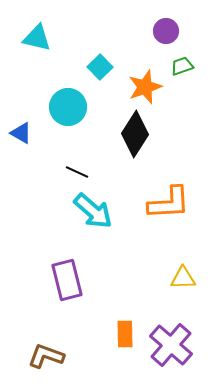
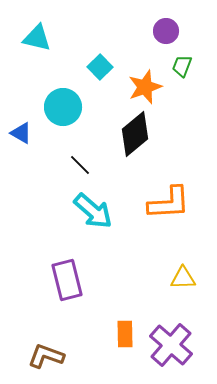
green trapezoid: rotated 50 degrees counterclockwise
cyan circle: moved 5 px left
black diamond: rotated 18 degrees clockwise
black line: moved 3 px right, 7 px up; rotated 20 degrees clockwise
